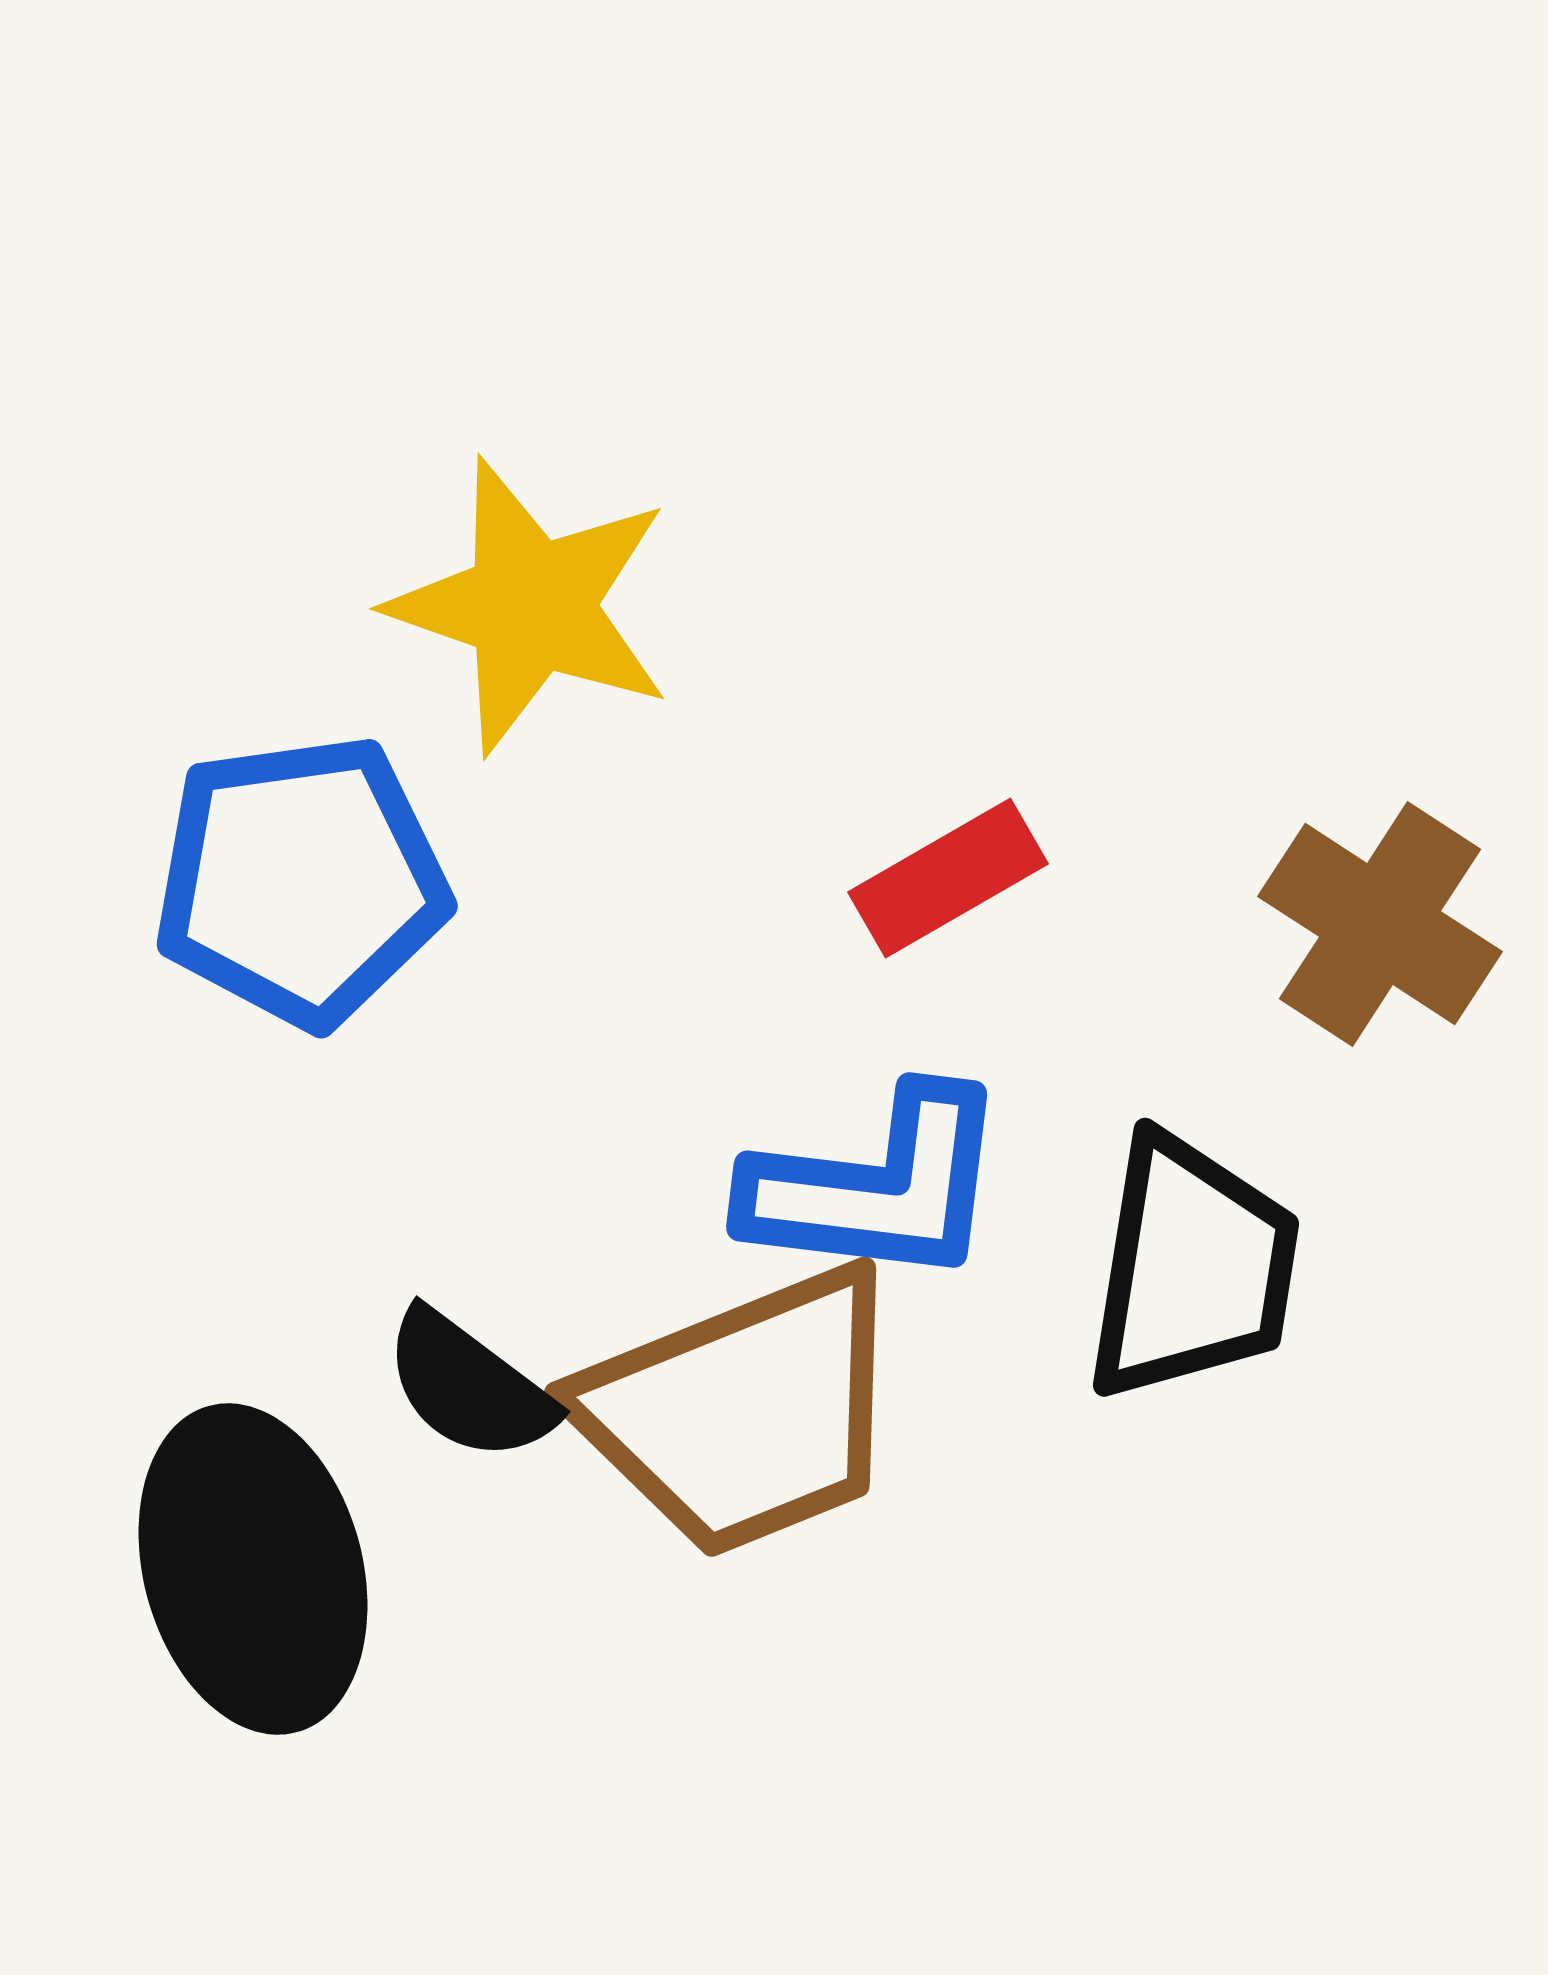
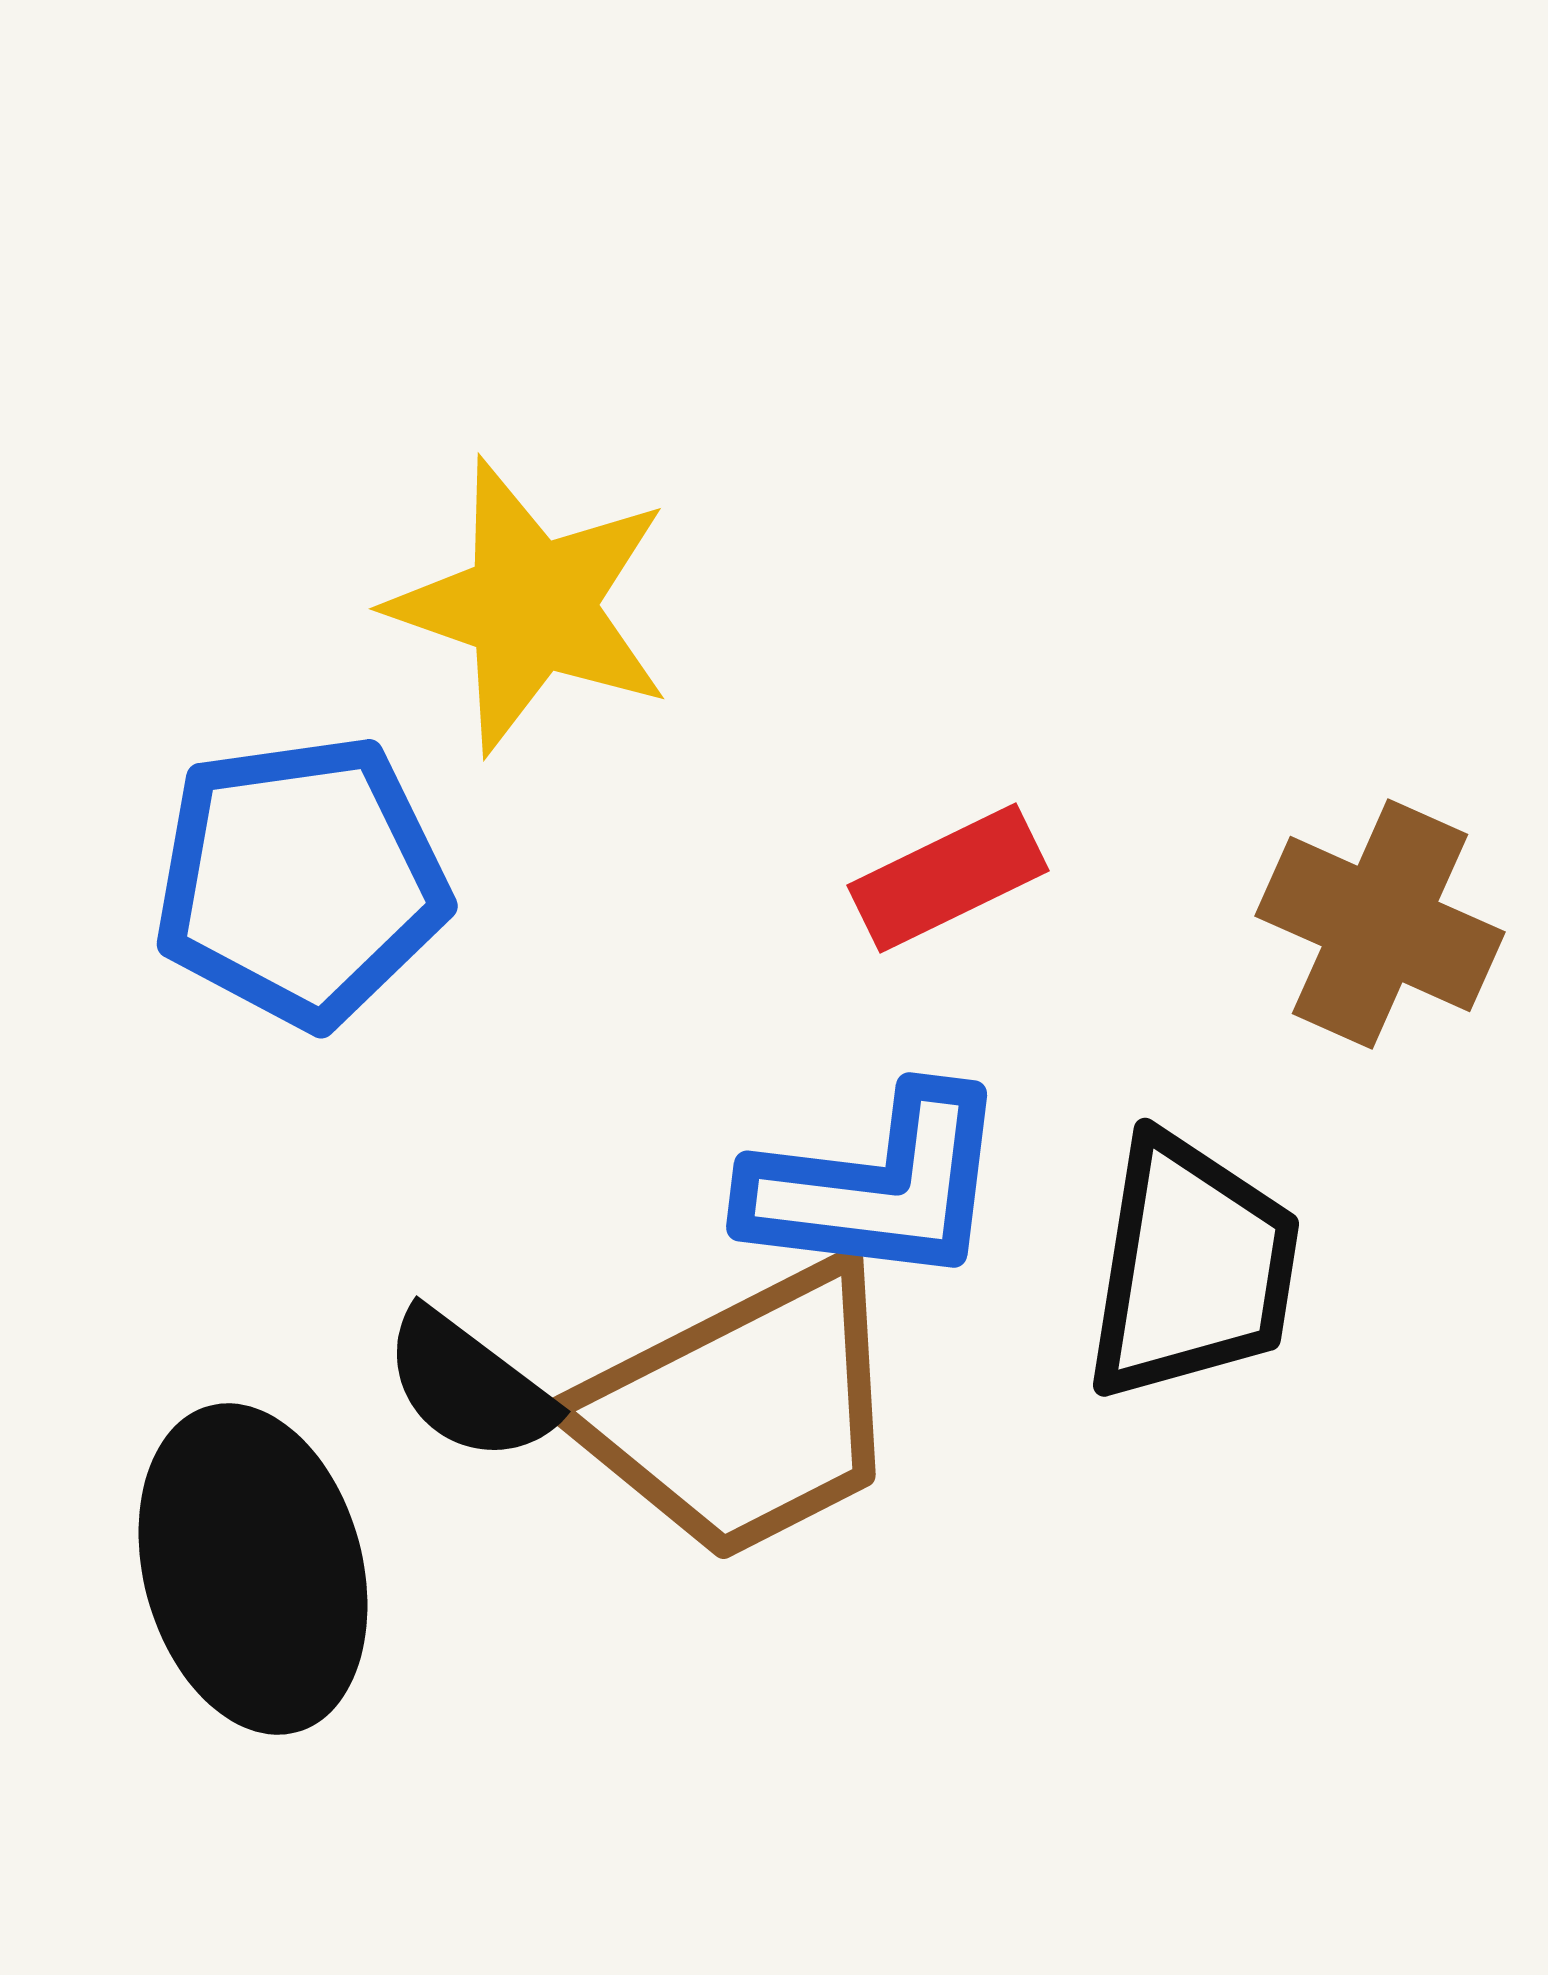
red rectangle: rotated 4 degrees clockwise
brown cross: rotated 9 degrees counterclockwise
brown trapezoid: rotated 5 degrees counterclockwise
